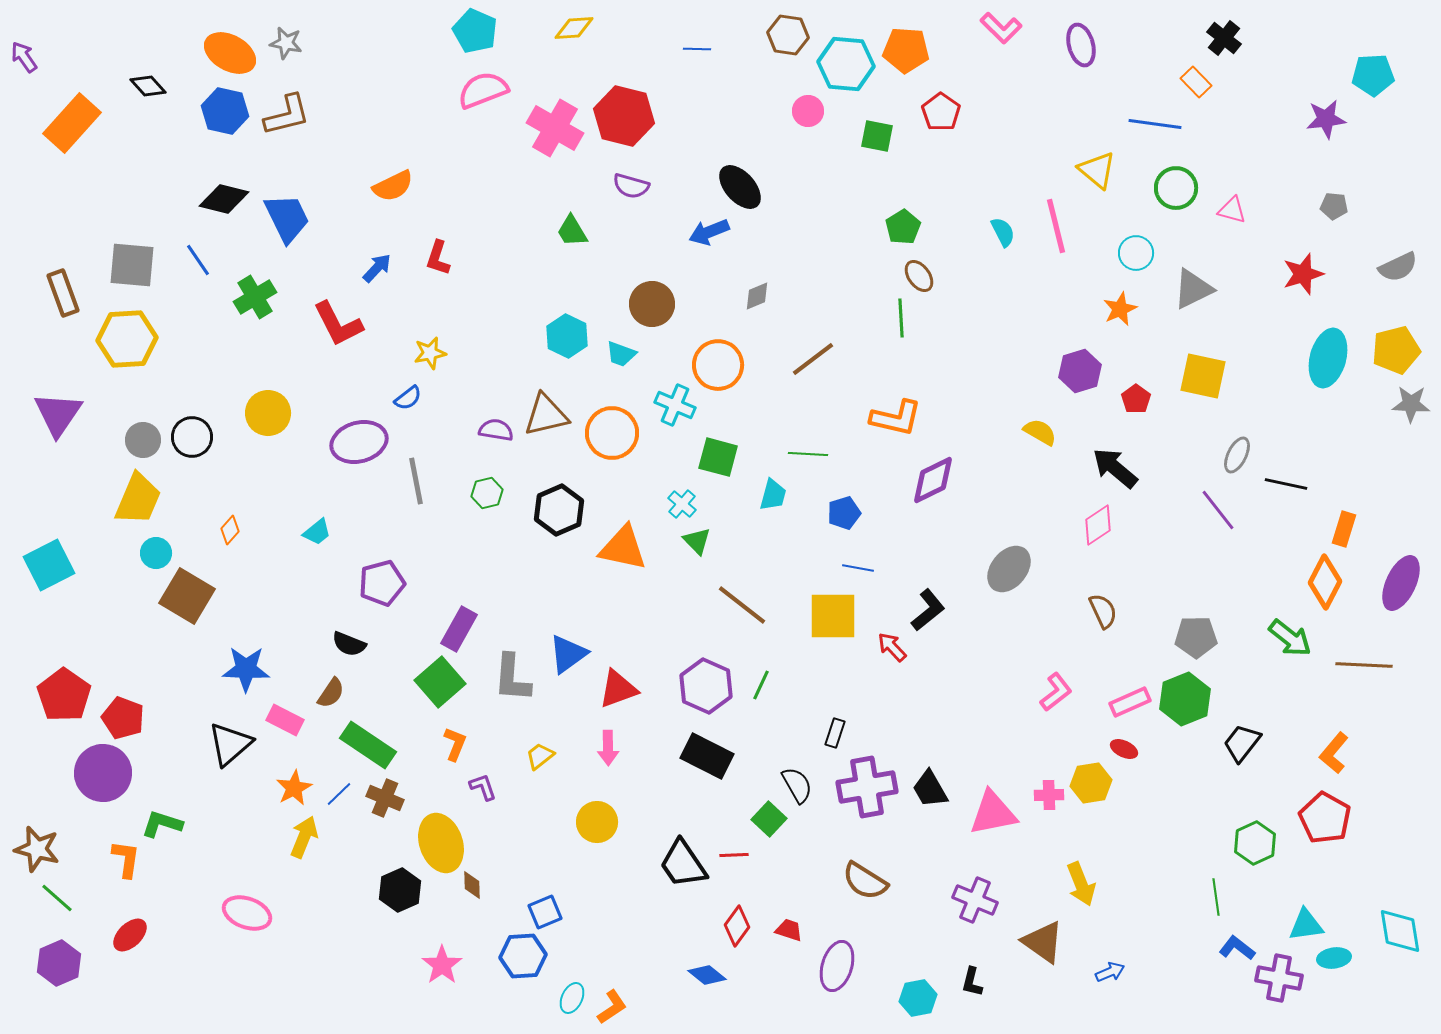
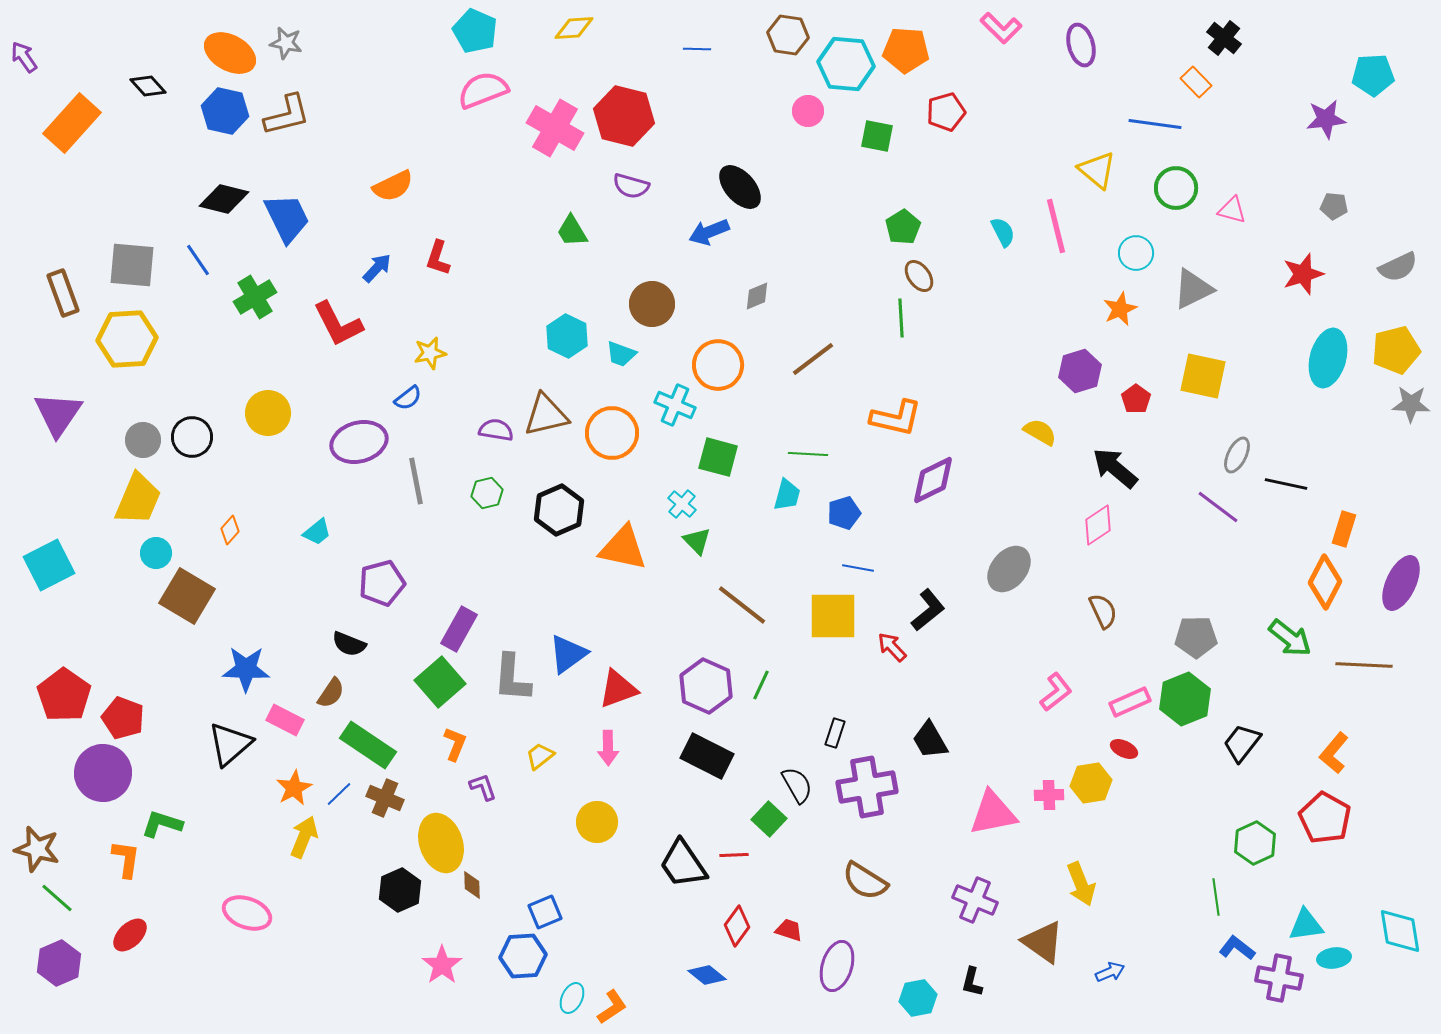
red pentagon at (941, 112): moved 5 px right; rotated 21 degrees clockwise
cyan trapezoid at (773, 495): moved 14 px right
purple line at (1218, 510): moved 3 px up; rotated 15 degrees counterclockwise
black trapezoid at (930, 789): moved 49 px up
